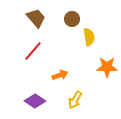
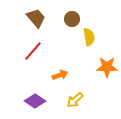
yellow arrow: rotated 18 degrees clockwise
